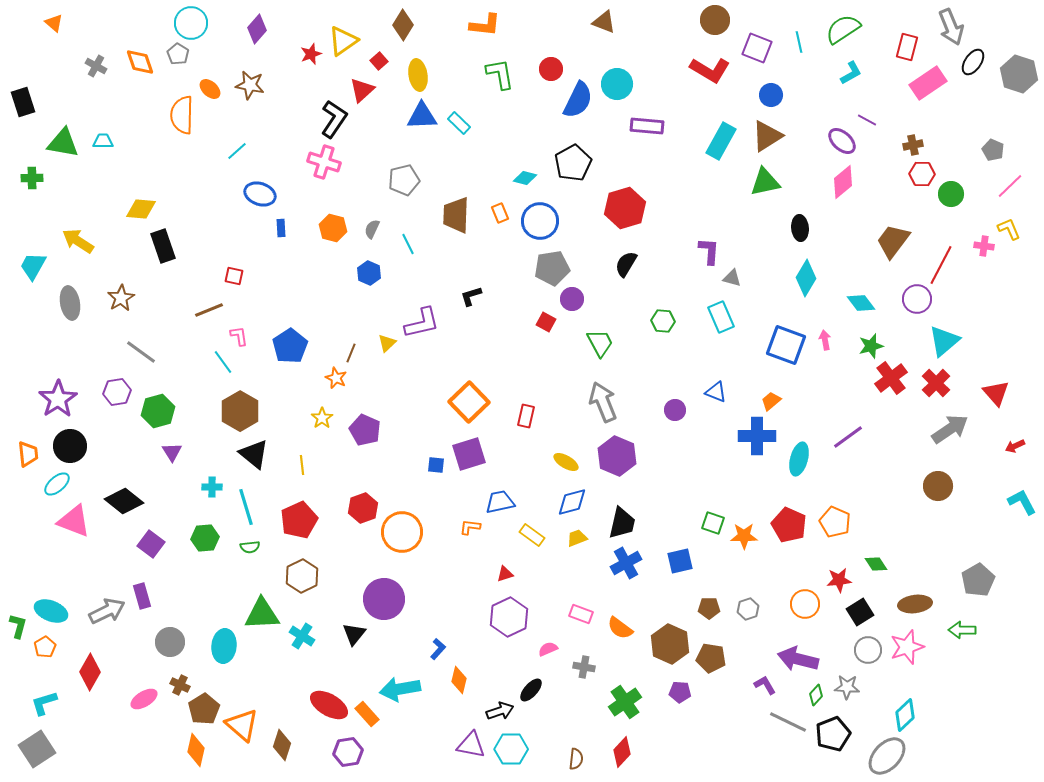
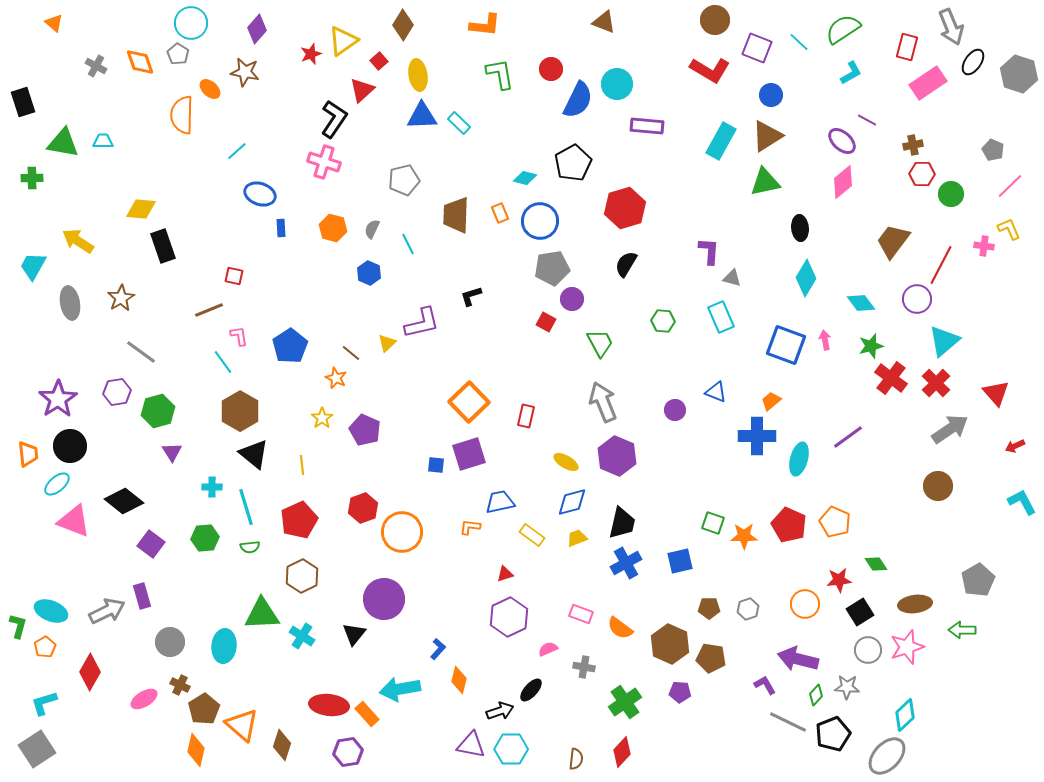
cyan line at (799, 42): rotated 35 degrees counterclockwise
brown star at (250, 85): moved 5 px left, 13 px up
brown line at (351, 353): rotated 72 degrees counterclockwise
red cross at (891, 378): rotated 16 degrees counterclockwise
red ellipse at (329, 705): rotated 24 degrees counterclockwise
